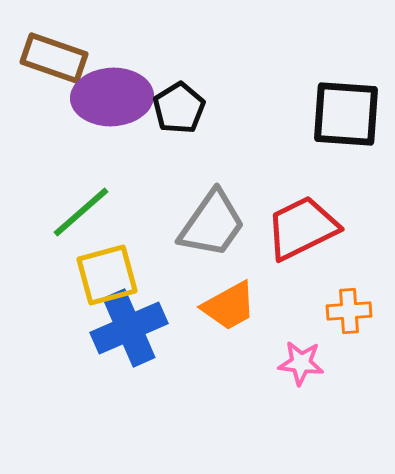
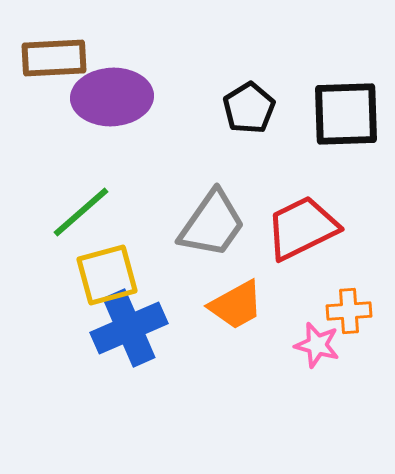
brown rectangle: rotated 22 degrees counterclockwise
black pentagon: moved 70 px right
black square: rotated 6 degrees counterclockwise
orange trapezoid: moved 7 px right, 1 px up
pink star: moved 16 px right, 18 px up; rotated 9 degrees clockwise
